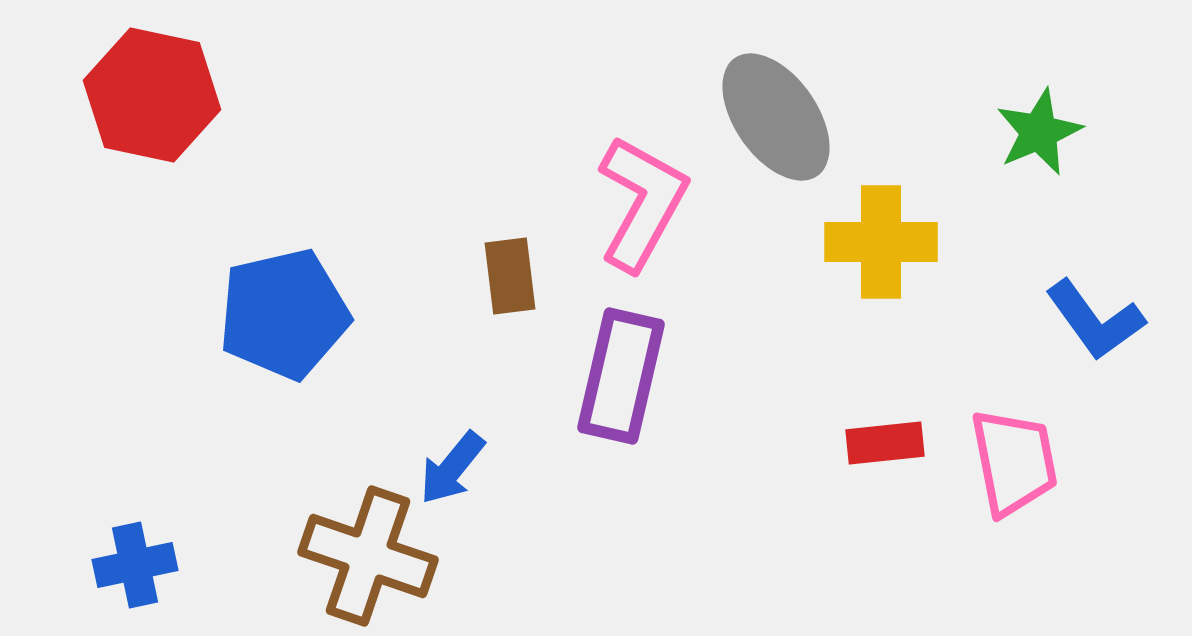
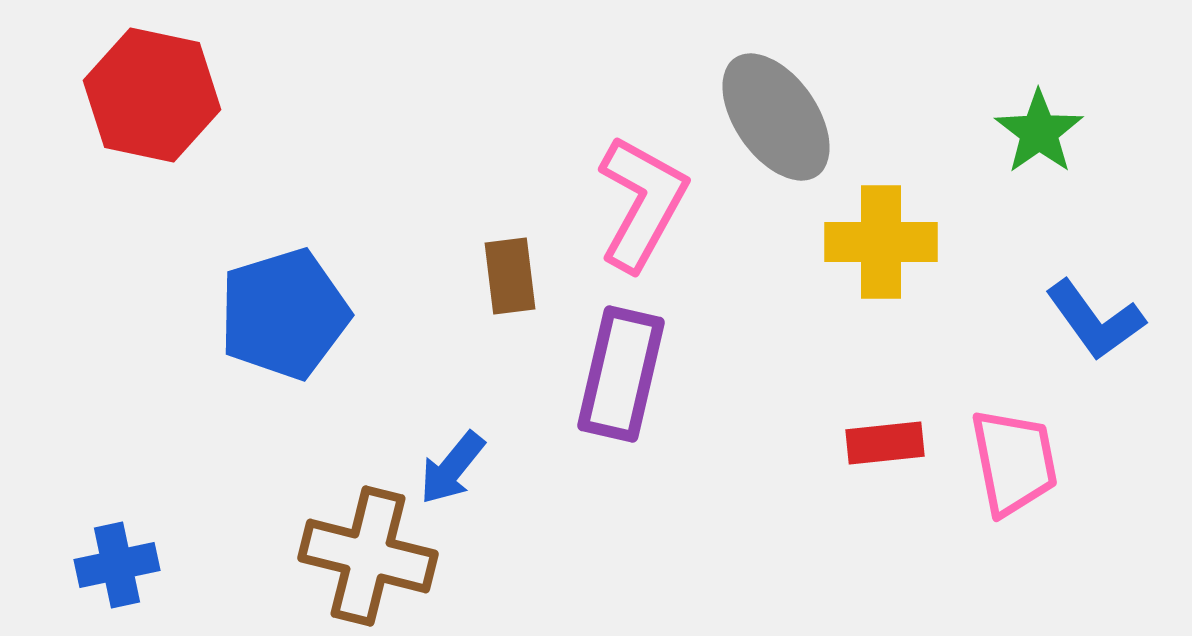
green star: rotated 12 degrees counterclockwise
blue pentagon: rotated 4 degrees counterclockwise
purple rectangle: moved 2 px up
brown cross: rotated 5 degrees counterclockwise
blue cross: moved 18 px left
